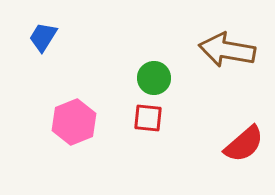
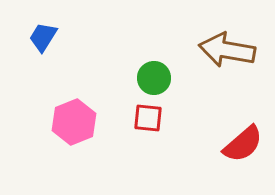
red semicircle: moved 1 px left
